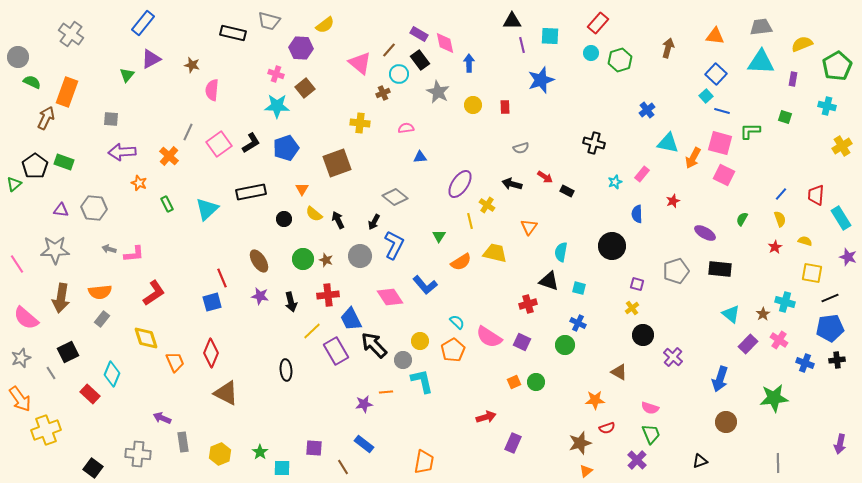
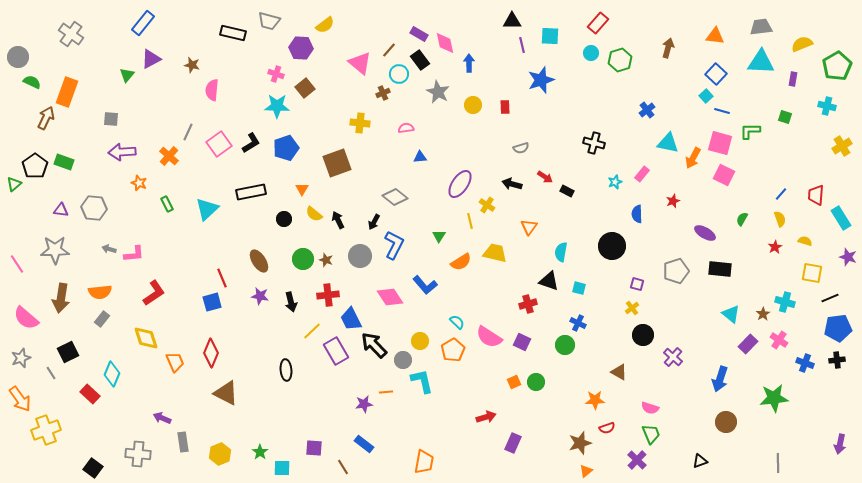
blue pentagon at (830, 328): moved 8 px right
